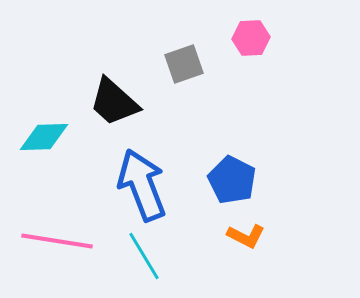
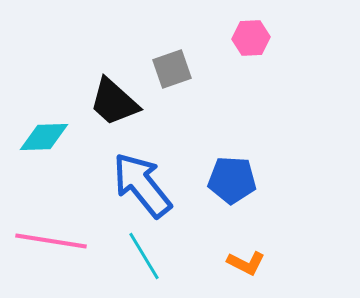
gray square: moved 12 px left, 5 px down
blue pentagon: rotated 24 degrees counterclockwise
blue arrow: rotated 18 degrees counterclockwise
orange L-shape: moved 27 px down
pink line: moved 6 px left
